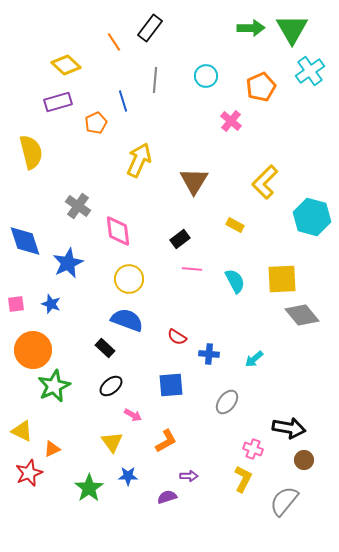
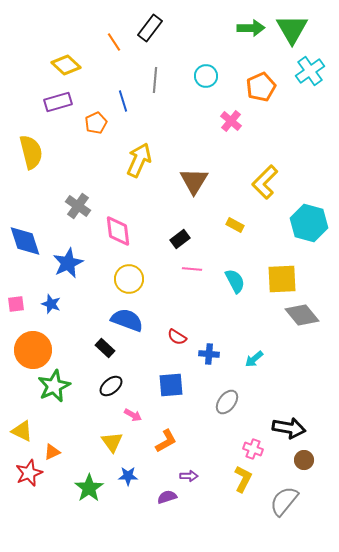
cyan hexagon at (312, 217): moved 3 px left, 6 px down
orange triangle at (52, 449): moved 3 px down
